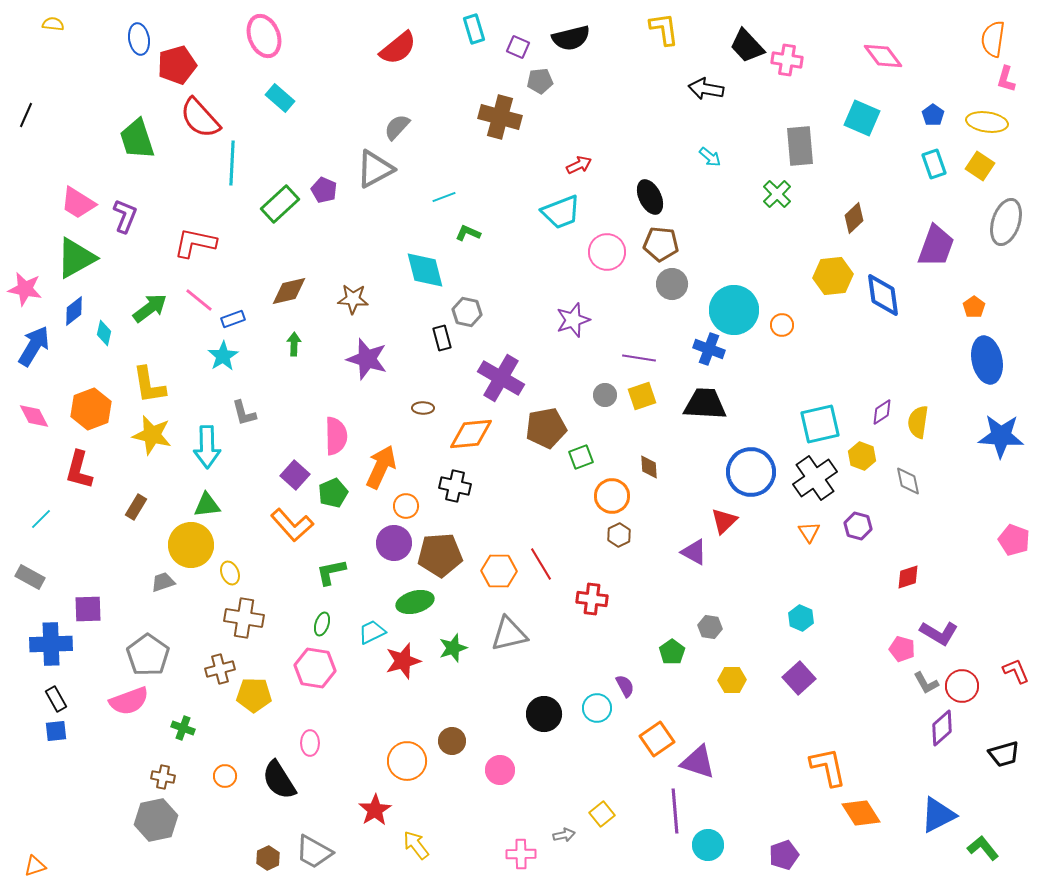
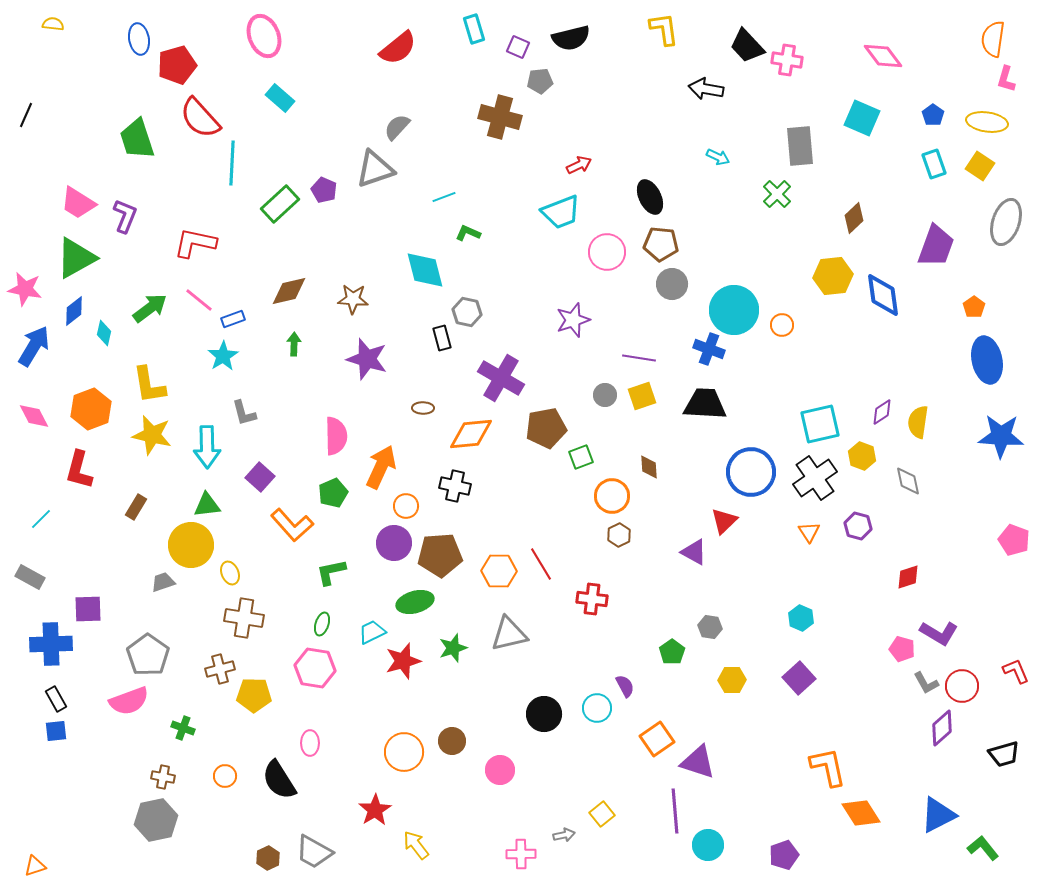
cyan arrow at (710, 157): moved 8 px right; rotated 15 degrees counterclockwise
gray triangle at (375, 169): rotated 9 degrees clockwise
purple square at (295, 475): moved 35 px left, 2 px down
orange circle at (407, 761): moved 3 px left, 9 px up
